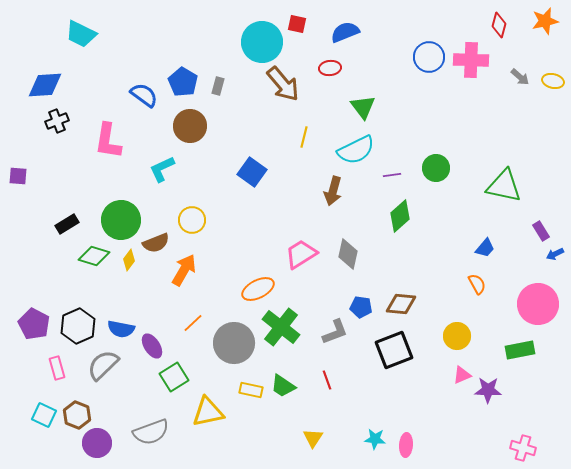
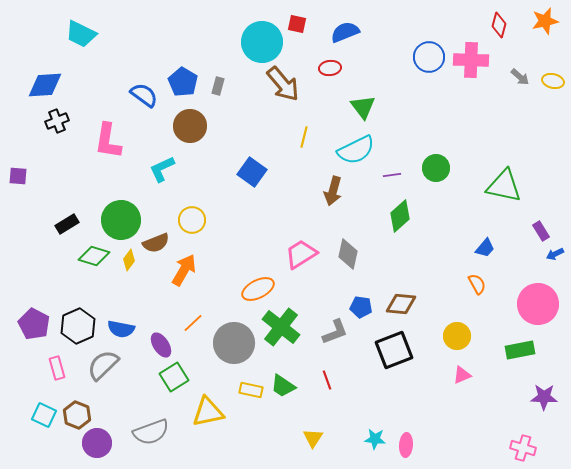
purple ellipse at (152, 346): moved 9 px right, 1 px up
purple star at (488, 390): moved 56 px right, 7 px down
